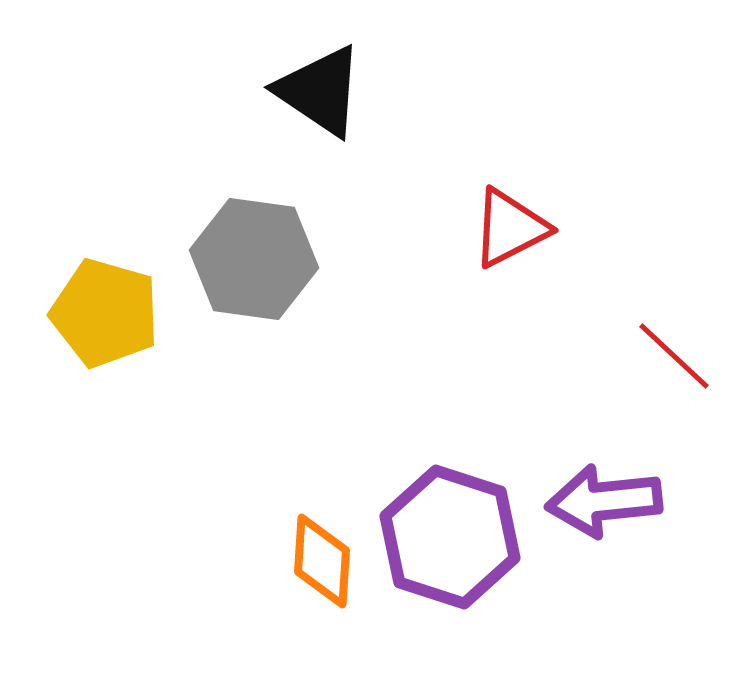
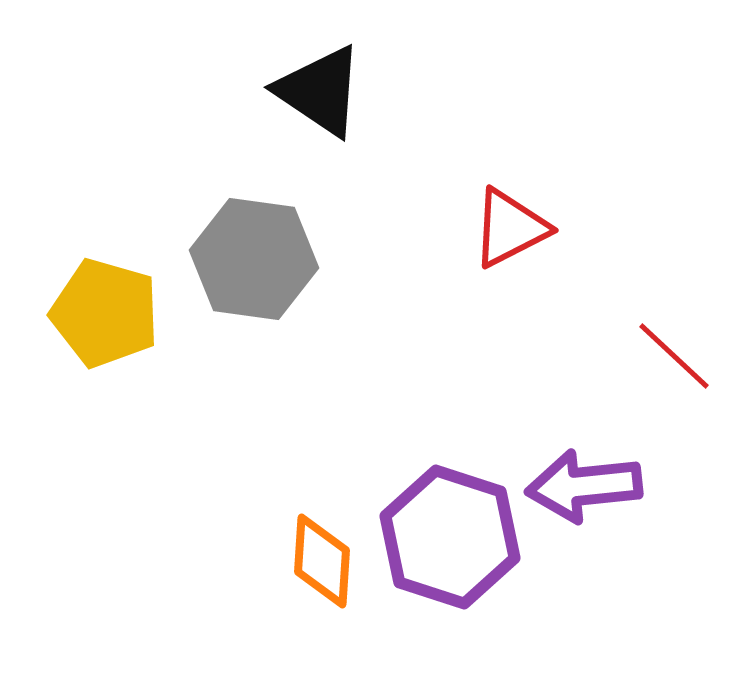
purple arrow: moved 20 px left, 15 px up
